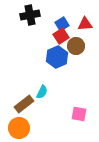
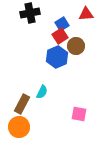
black cross: moved 2 px up
red triangle: moved 1 px right, 10 px up
red square: moved 1 px left
brown rectangle: moved 2 px left; rotated 24 degrees counterclockwise
orange circle: moved 1 px up
